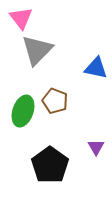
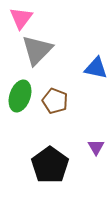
pink triangle: rotated 15 degrees clockwise
green ellipse: moved 3 px left, 15 px up
